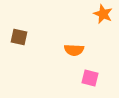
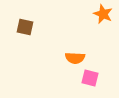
brown square: moved 6 px right, 10 px up
orange semicircle: moved 1 px right, 8 px down
